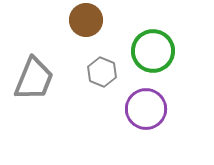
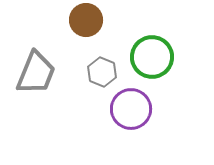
green circle: moved 1 px left, 6 px down
gray trapezoid: moved 2 px right, 6 px up
purple circle: moved 15 px left
